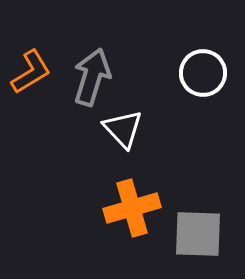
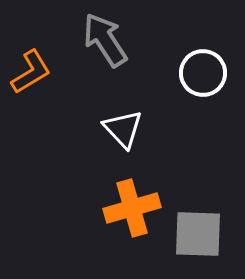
gray arrow: moved 13 px right, 37 px up; rotated 50 degrees counterclockwise
